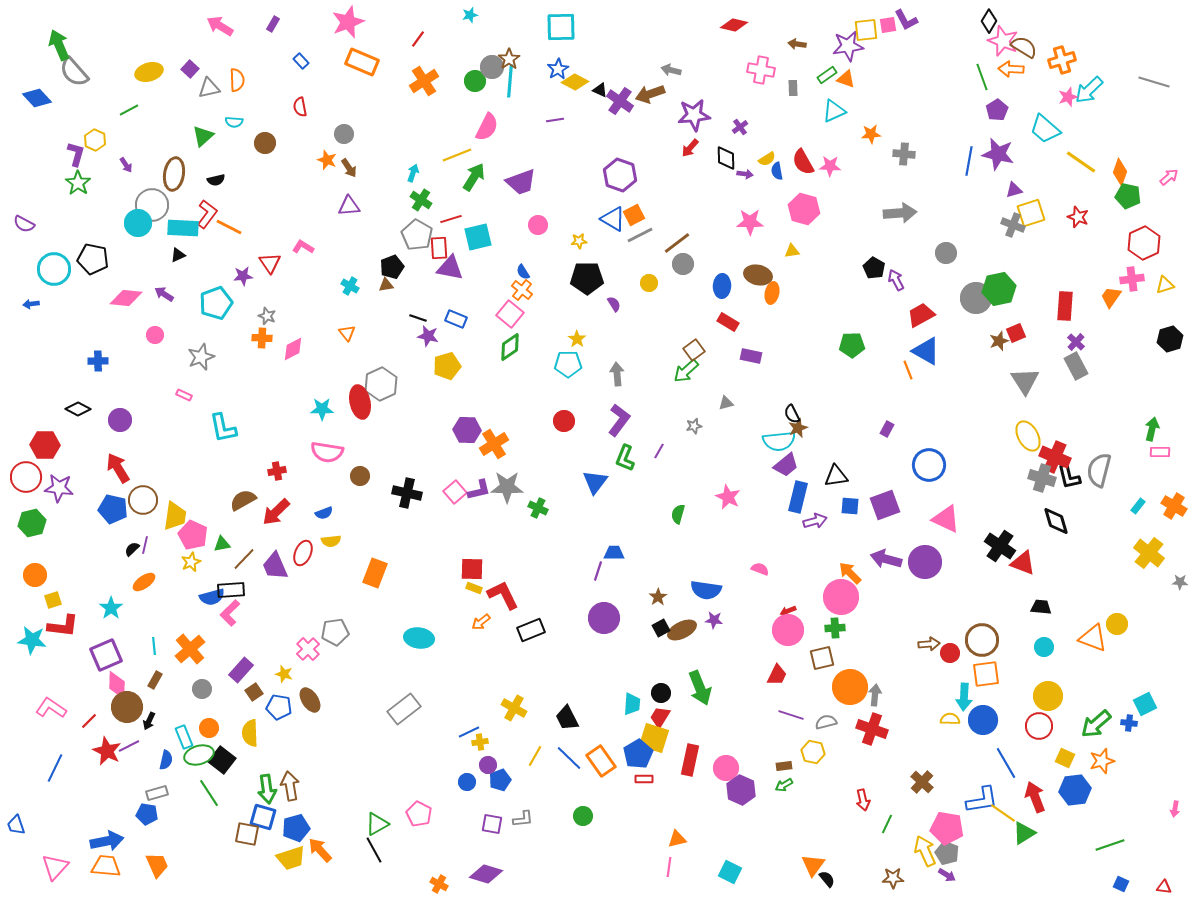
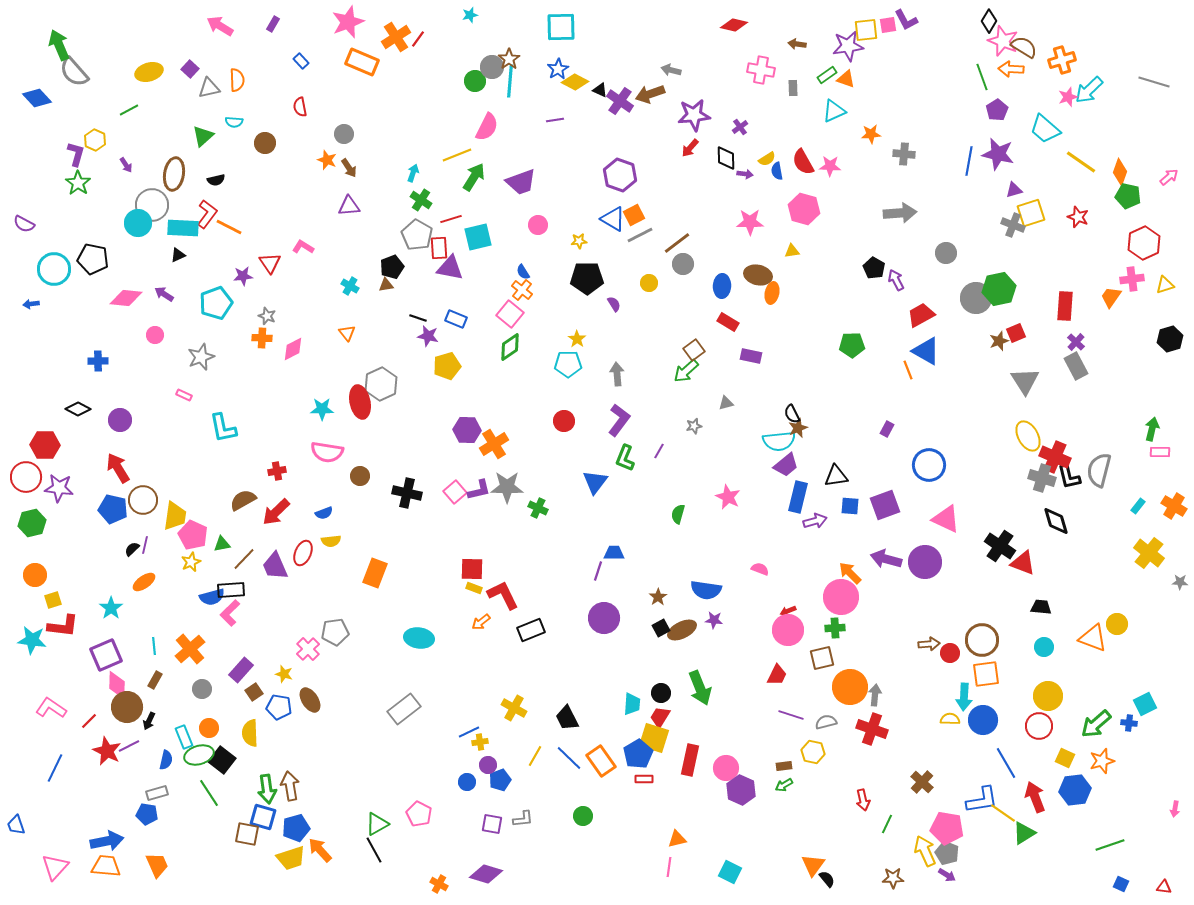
orange cross at (424, 81): moved 28 px left, 44 px up
